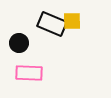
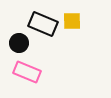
black rectangle: moved 9 px left
pink rectangle: moved 2 px left, 1 px up; rotated 20 degrees clockwise
